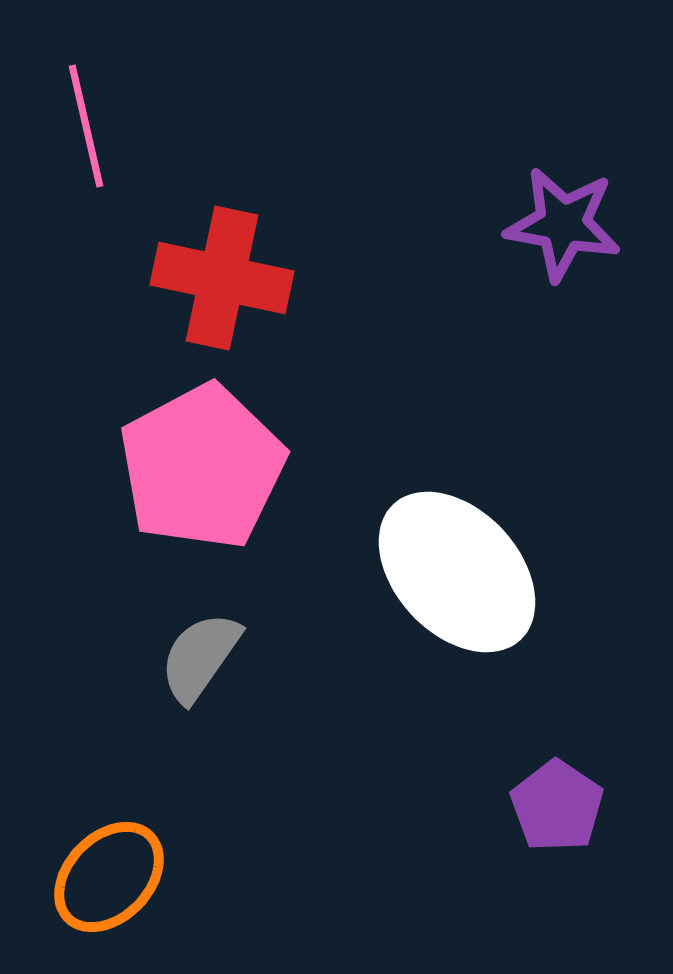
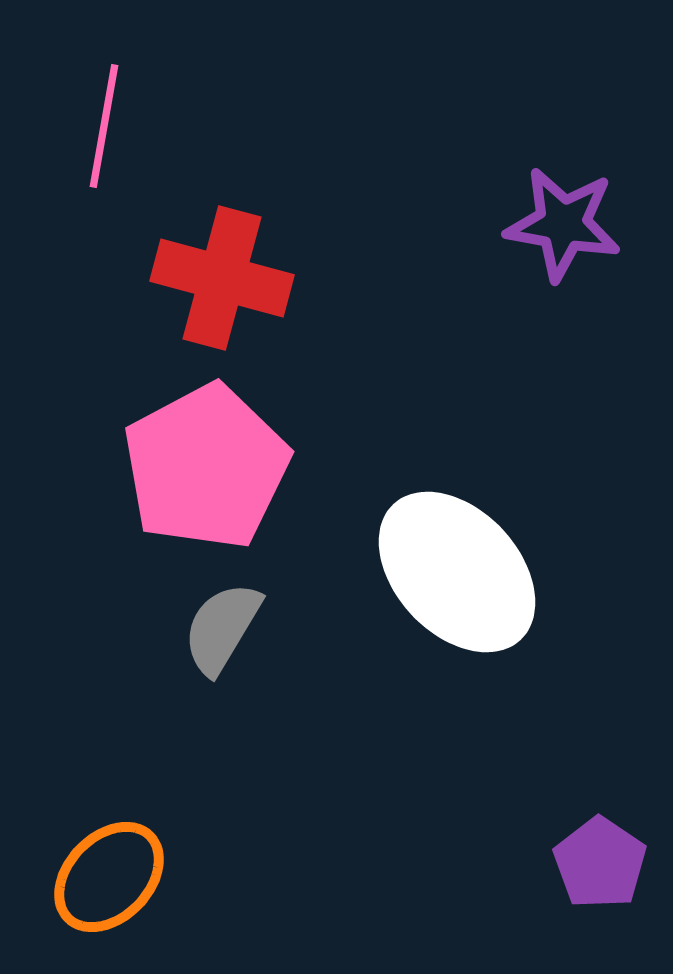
pink line: moved 18 px right; rotated 23 degrees clockwise
red cross: rotated 3 degrees clockwise
pink pentagon: moved 4 px right
gray semicircle: moved 22 px right, 29 px up; rotated 4 degrees counterclockwise
purple pentagon: moved 43 px right, 57 px down
